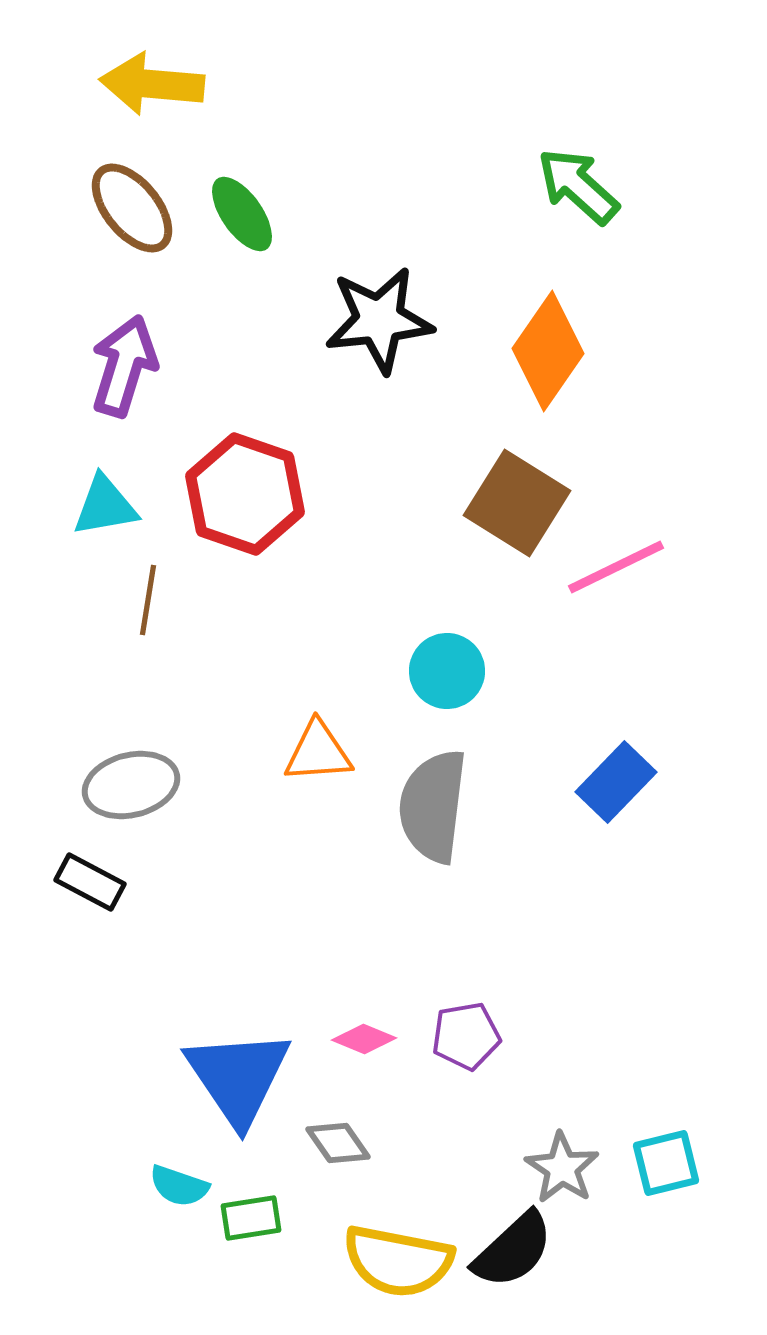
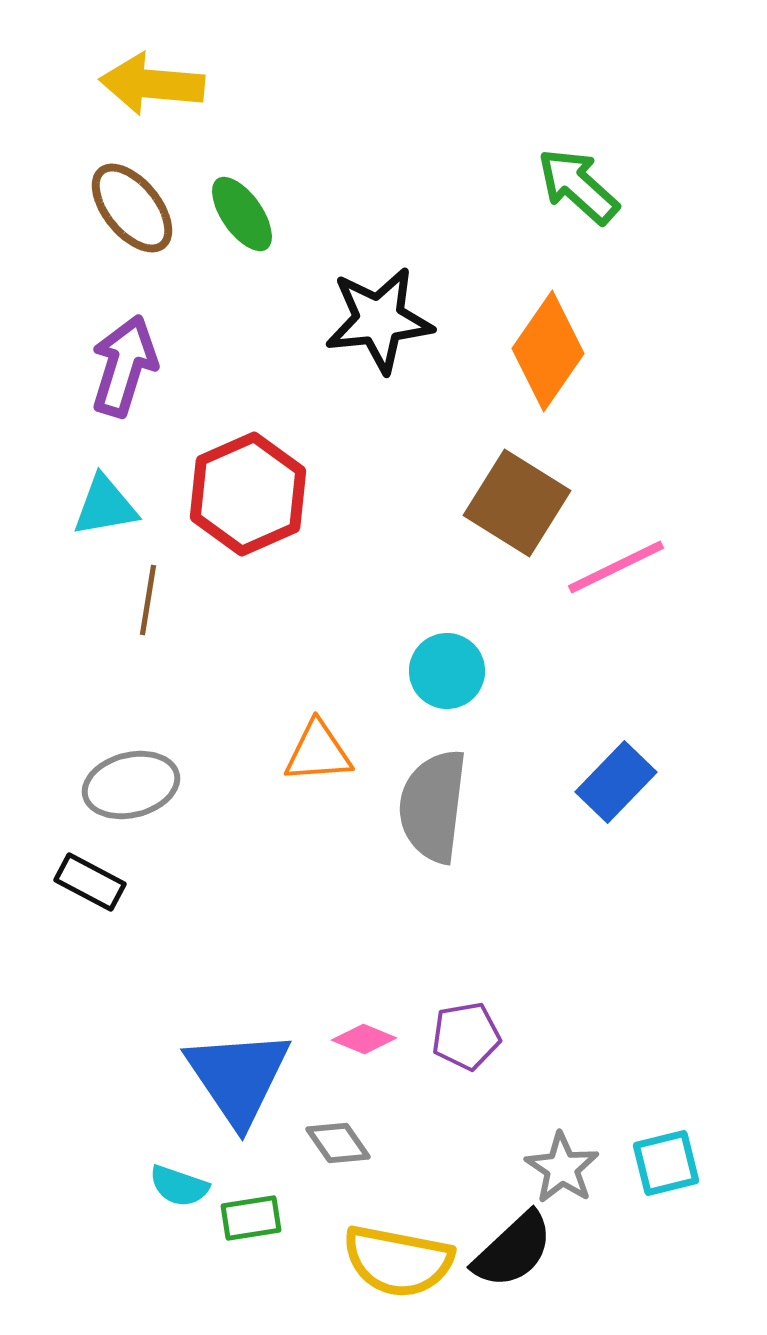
red hexagon: moved 3 px right; rotated 17 degrees clockwise
